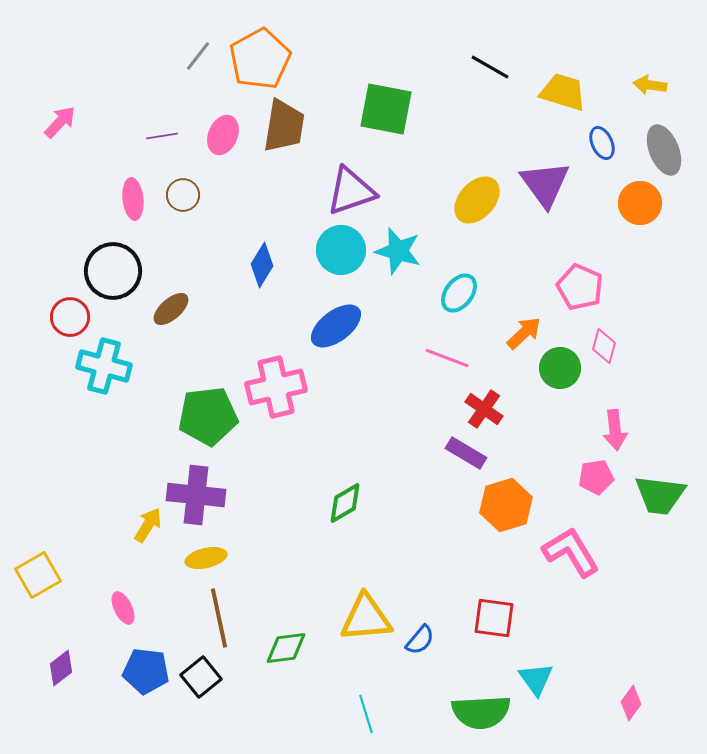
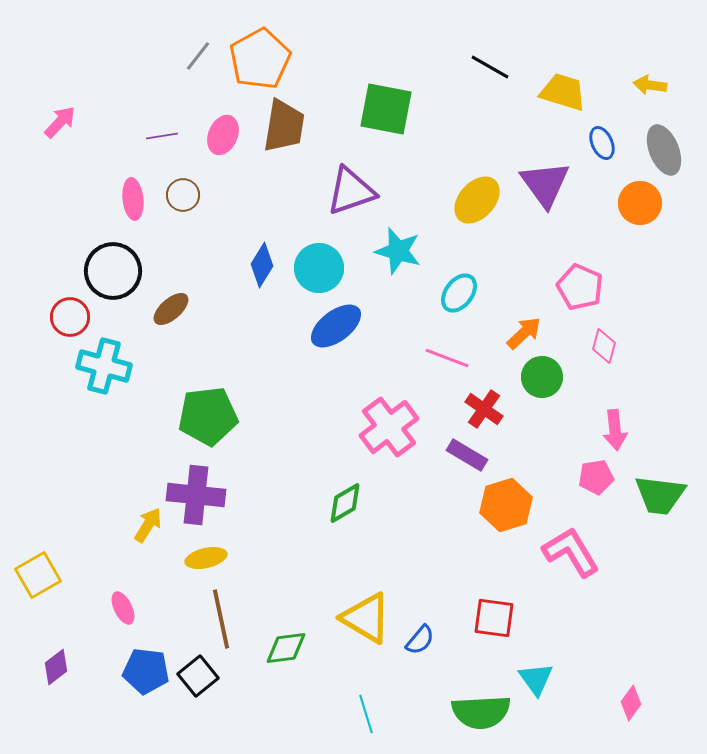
cyan circle at (341, 250): moved 22 px left, 18 px down
green circle at (560, 368): moved 18 px left, 9 px down
pink cross at (276, 387): moved 113 px right, 40 px down; rotated 24 degrees counterclockwise
purple rectangle at (466, 453): moved 1 px right, 2 px down
brown line at (219, 618): moved 2 px right, 1 px down
yellow triangle at (366, 618): rotated 36 degrees clockwise
purple diamond at (61, 668): moved 5 px left, 1 px up
black square at (201, 677): moved 3 px left, 1 px up
